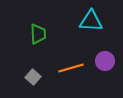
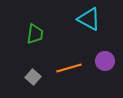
cyan triangle: moved 2 px left, 2 px up; rotated 25 degrees clockwise
green trapezoid: moved 3 px left; rotated 10 degrees clockwise
orange line: moved 2 px left
